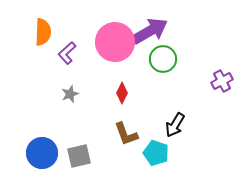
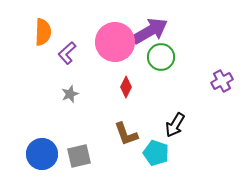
green circle: moved 2 px left, 2 px up
red diamond: moved 4 px right, 6 px up
blue circle: moved 1 px down
